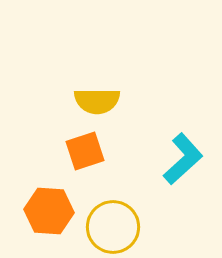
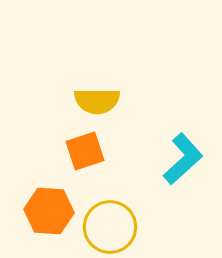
yellow circle: moved 3 px left
